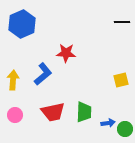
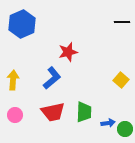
red star: moved 2 px right, 1 px up; rotated 18 degrees counterclockwise
blue L-shape: moved 9 px right, 4 px down
yellow square: rotated 35 degrees counterclockwise
